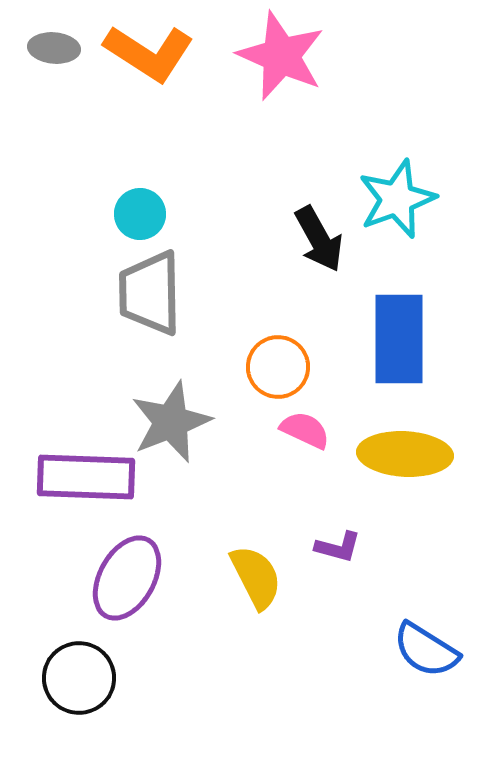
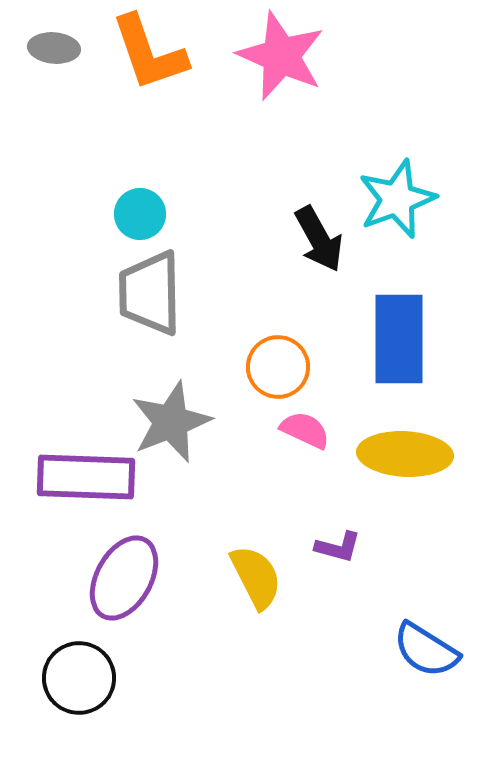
orange L-shape: rotated 38 degrees clockwise
purple ellipse: moved 3 px left
